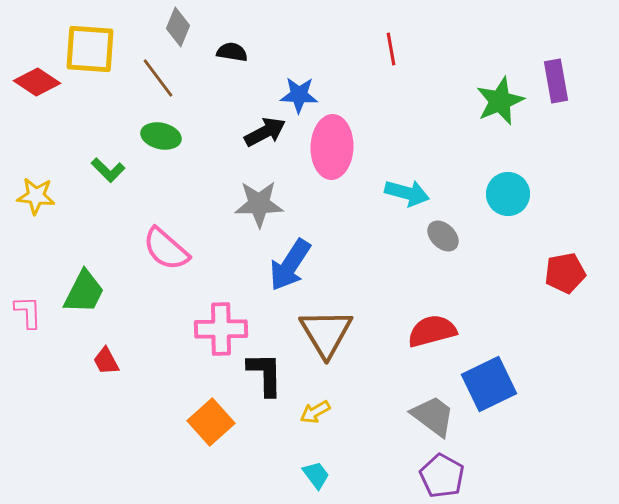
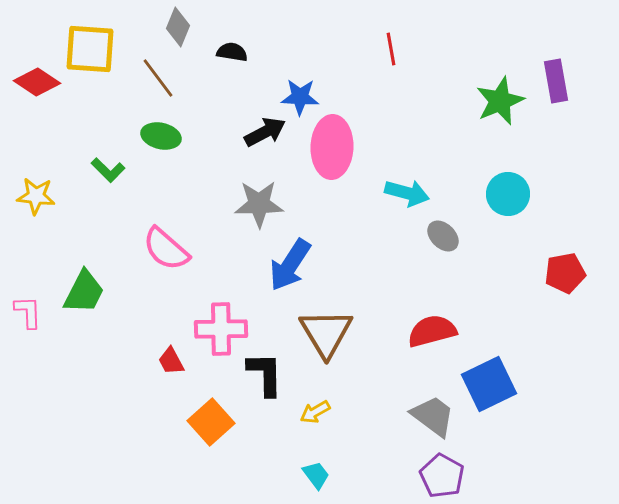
blue star: moved 1 px right, 2 px down
red trapezoid: moved 65 px right
